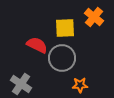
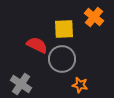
yellow square: moved 1 px left, 1 px down
gray circle: moved 1 px down
orange star: rotated 14 degrees clockwise
